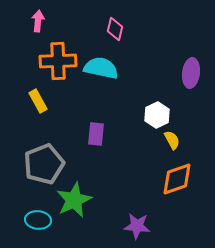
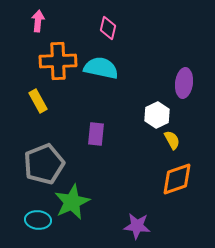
pink diamond: moved 7 px left, 1 px up
purple ellipse: moved 7 px left, 10 px down
green star: moved 2 px left, 2 px down
